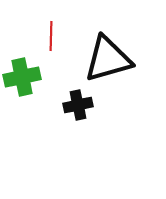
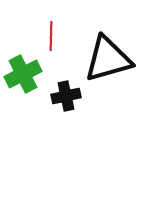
green cross: moved 1 px right, 3 px up; rotated 15 degrees counterclockwise
black cross: moved 12 px left, 9 px up
